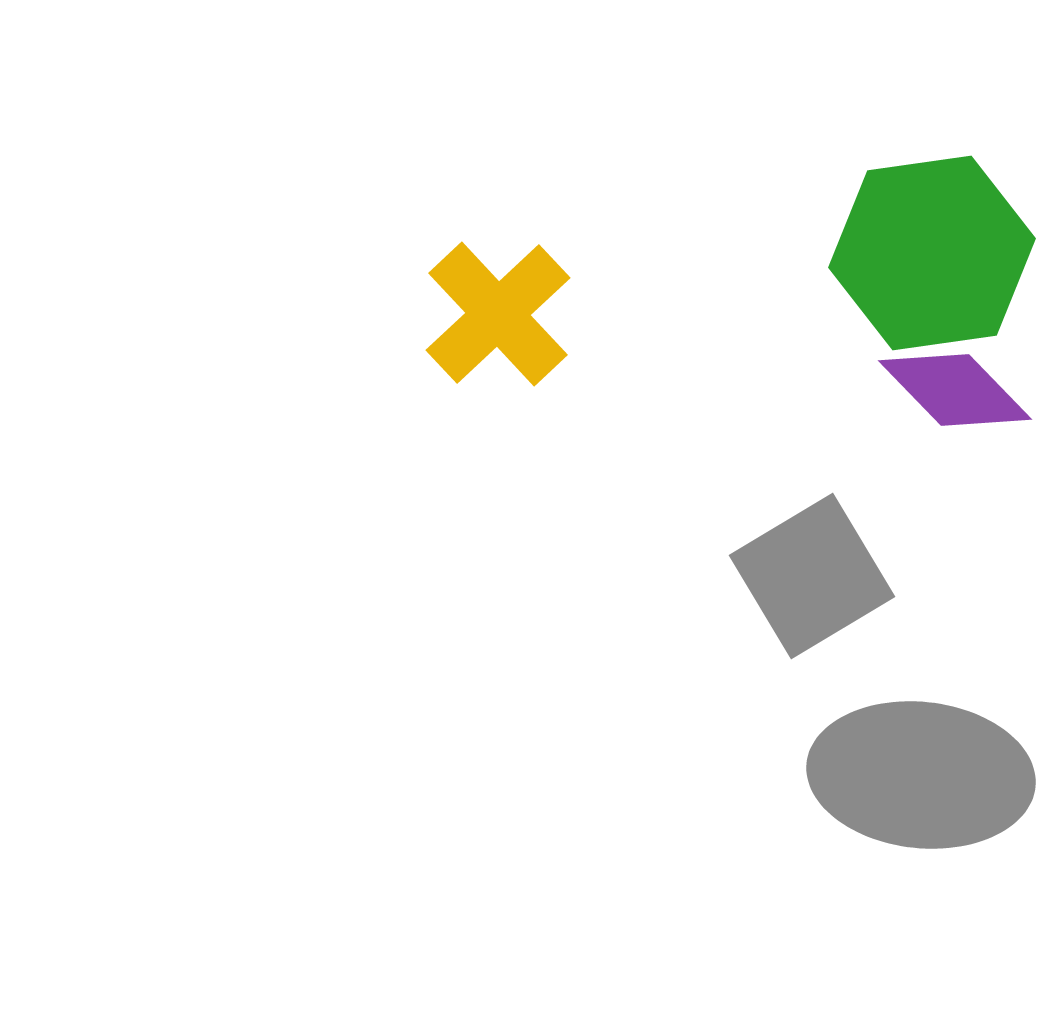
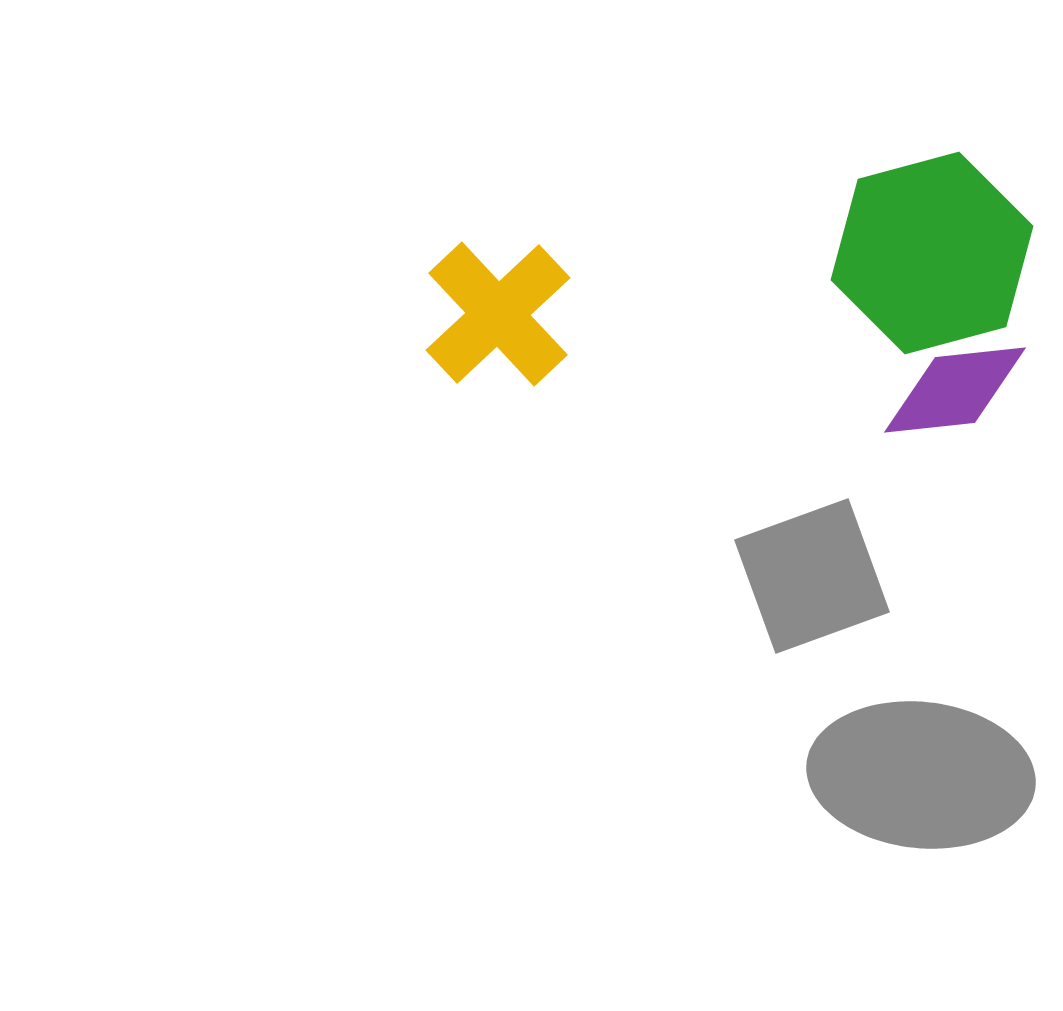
green hexagon: rotated 7 degrees counterclockwise
purple diamond: rotated 52 degrees counterclockwise
gray square: rotated 11 degrees clockwise
